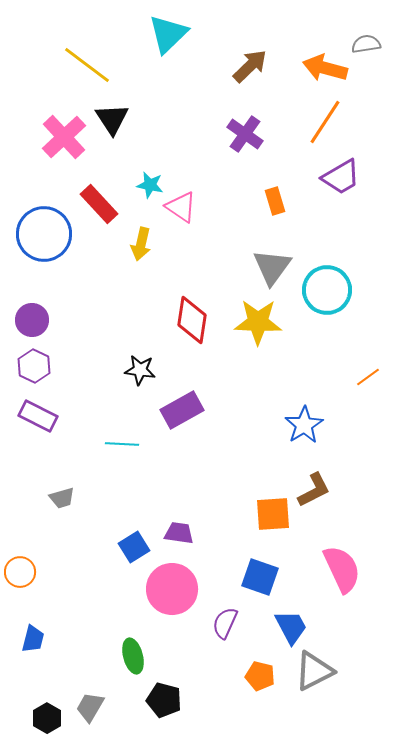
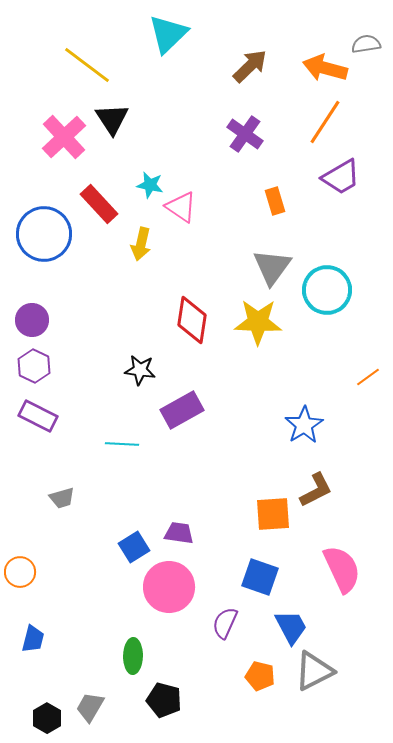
brown L-shape at (314, 490): moved 2 px right
pink circle at (172, 589): moved 3 px left, 2 px up
green ellipse at (133, 656): rotated 16 degrees clockwise
